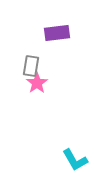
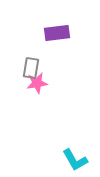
gray rectangle: moved 2 px down
pink star: rotated 25 degrees clockwise
